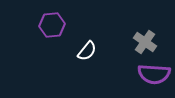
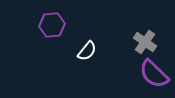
purple semicircle: rotated 40 degrees clockwise
